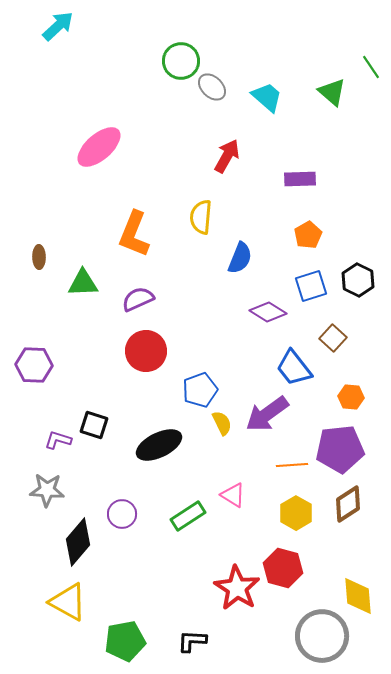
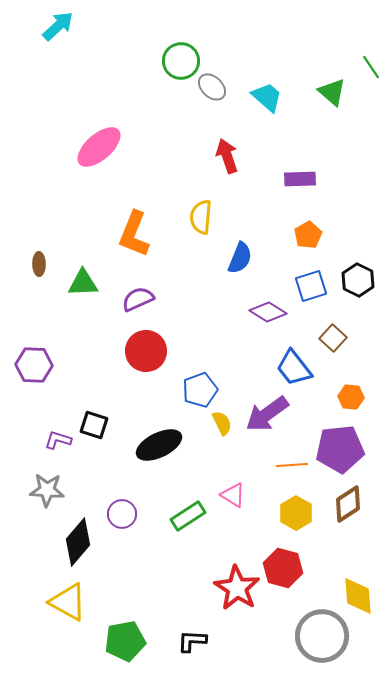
red arrow at (227, 156): rotated 48 degrees counterclockwise
brown ellipse at (39, 257): moved 7 px down
